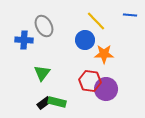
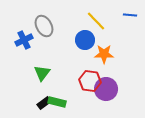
blue cross: rotated 30 degrees counterclockwise
